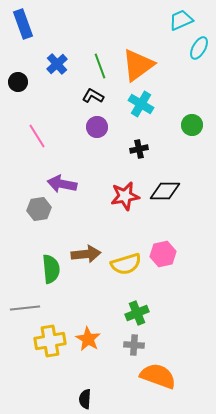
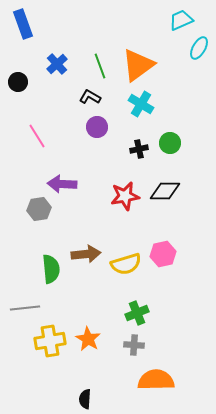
black L-shape: moved 3 px left, 1 px down
green circle: moved 22 px left, 18 px down
purple arrow: rotated 8 degrees counterclockwise
orange semicircle: moved 2 px left, 4 px down; rotated 21 degrees counterclockwise
